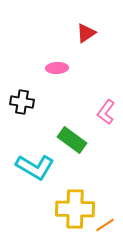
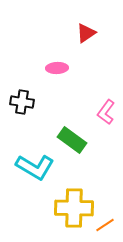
yellow cross: moved 1 px left, 1 px up
